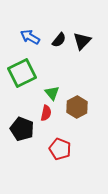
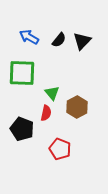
blue arrow: moved 1 px left
green square: rotated 28 degrees clockwise
